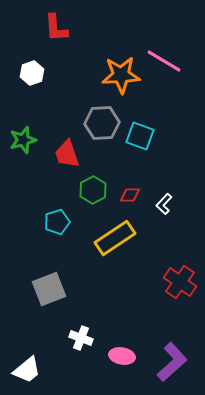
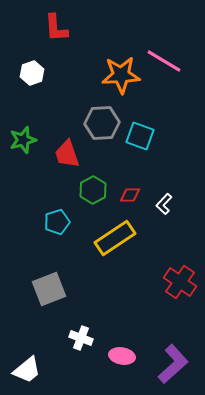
purple L-shape: moved 1 px right, 2 px down
